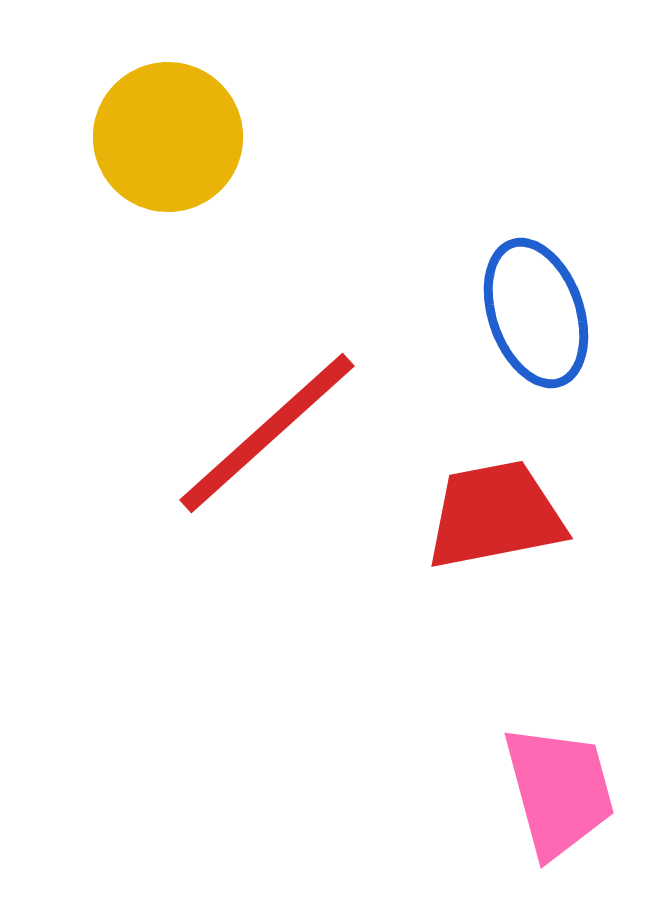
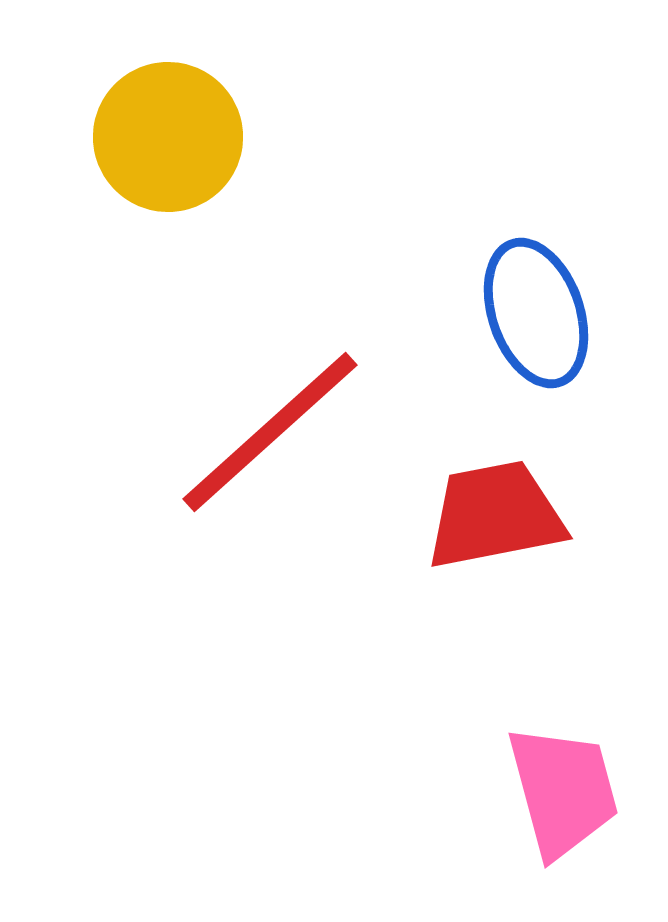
red line: moved 3 px right, 1 px up
pink trapezoid: moved 4 px right
